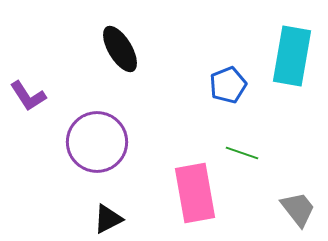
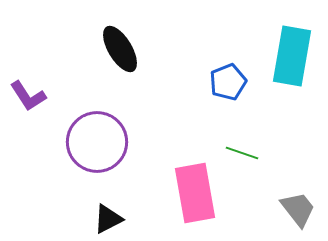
blue pentagon: moved 3 px up
